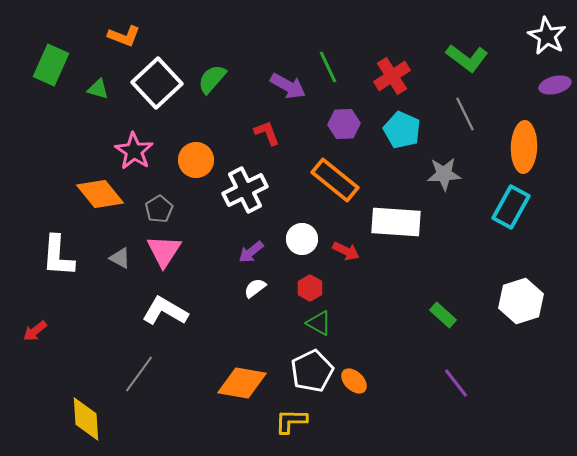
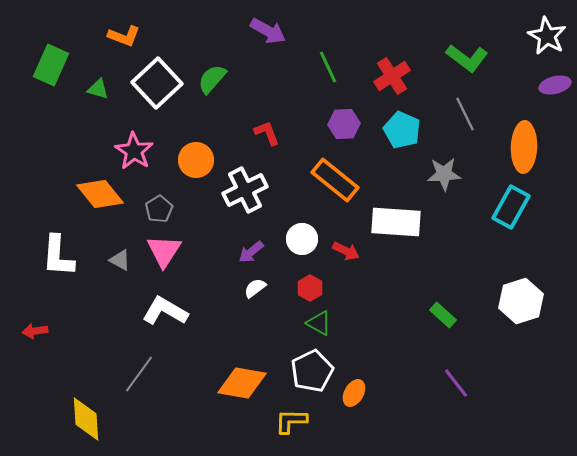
purple arrow at (288, 86): moved 20 px left, 55 px up
gray triangle at (120, 258): moved 2 px down
red arrow at (35, 331): rotated 30 degrees clockwise
orange ellipse at (354, 381): moved 12 px down; rotated 76 degrees clockwise
